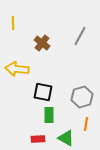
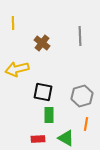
gray line: rotated 30 degrees counterclockwise
yellow arrow: rotated 20 degrees counterclockwise
gray hexagon: moved 1 px up
